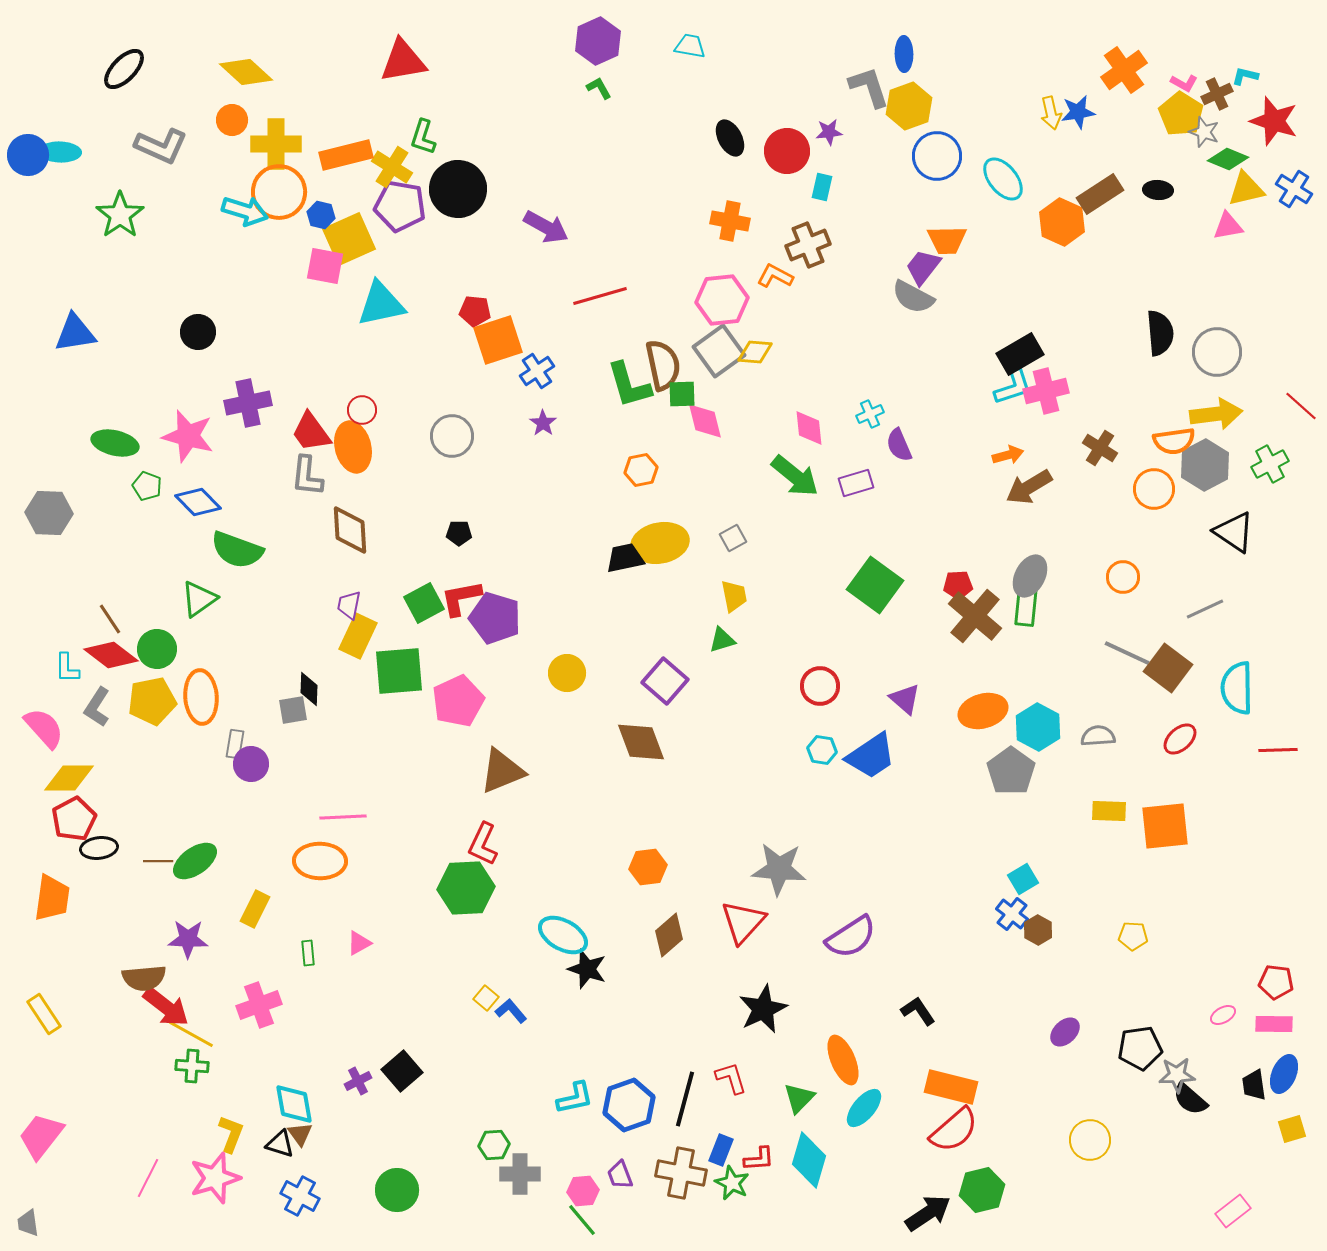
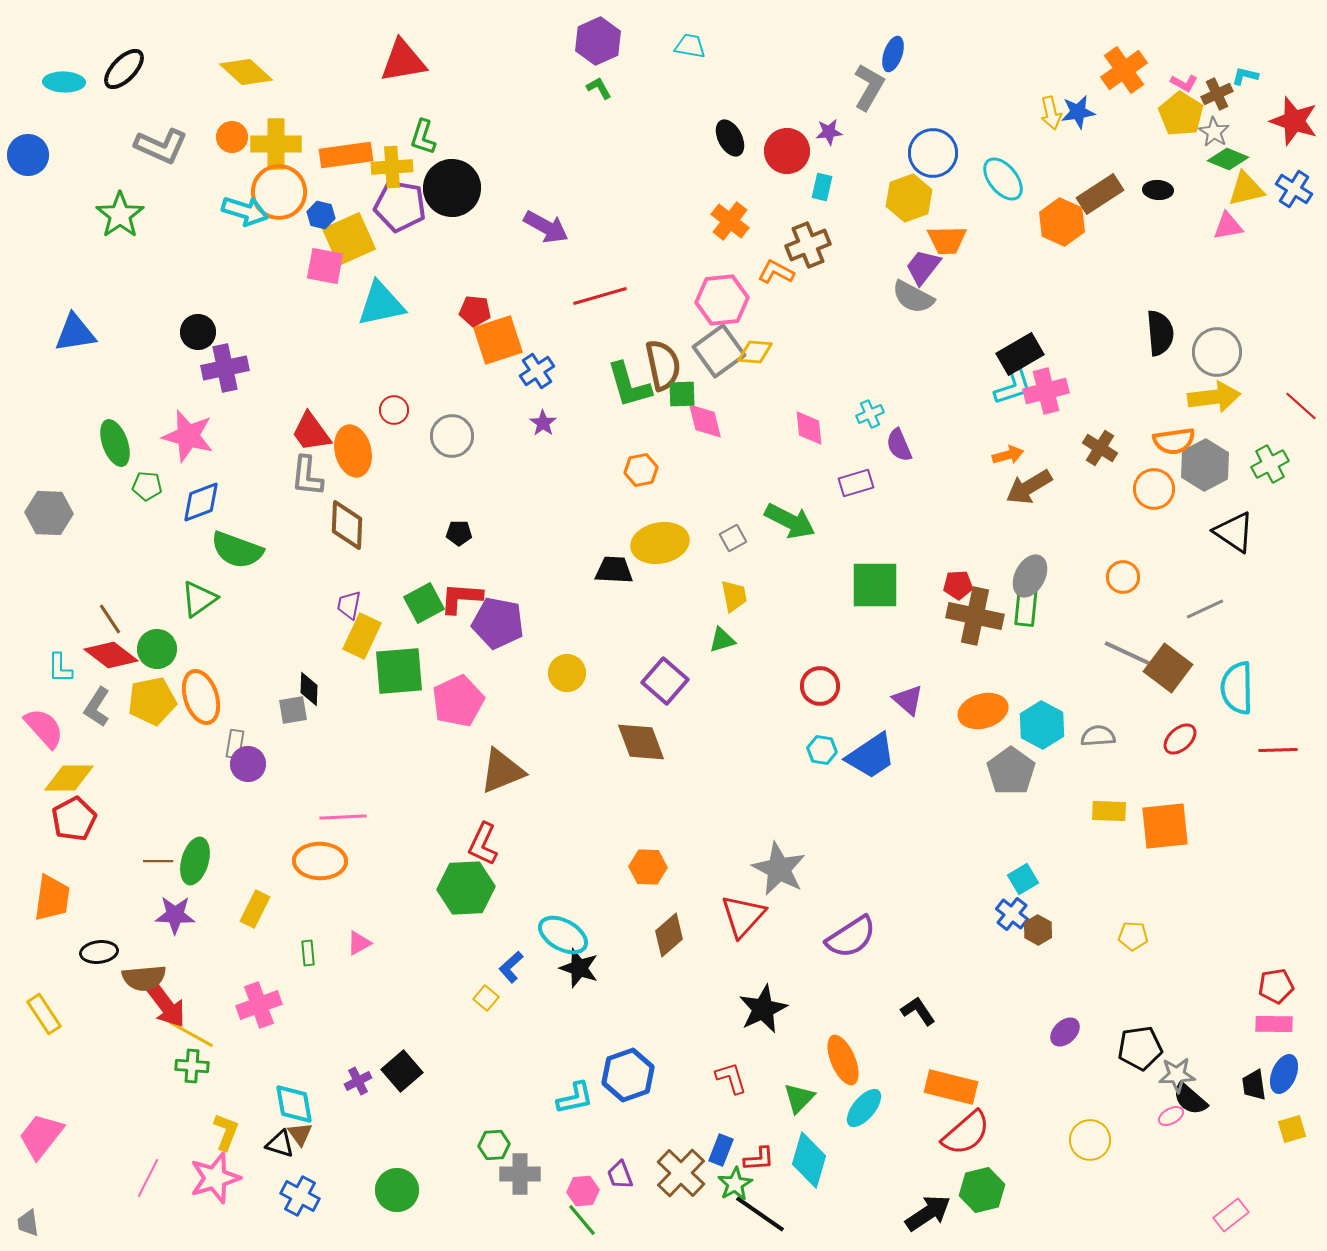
blue ellipse at (904, 54): moved 11 px left; rotated 20 degrees clockwise
gray L-shape at (869, 87): rotated 48 degrees clockwise
yellow hexagon at (909, 106): moved 92 px down
orange circle at (232, 120): moved 17 px down
red star at (1274, 121): moved 20 px right
gray star at (1204, 132): moved 10 px right; rotated 12 degrees clockwise
cyan ellipse at (60, 152): moved 4 px right, 70 px up
orange rectangle at (346, 155): rotated 6 degrees clockwise
blue circle at (937, 156): moved 4 px left, 3 px up
yellow cross at (392, 167): rotated 36 degrees counterclockwise
black circle at (458, 189): moved 6 px left, 1 px up
orange cross at (730, 221): rotated 27 degrees clockwise
orange L-shape at (775, 276): moved 1 px right, 4 px up
purple cross at (248, 403): moved 23 px left, 35 px up
red circle at (362, 410): moved 32 px right
yellow arrow at (1216, 414): moved 2 px left, 17 px up
green ellipse at (115, 443): rotated 57 degrees clockwise
orange ellipse at (353, 447): moved 4 px down
green arrow at (795, 476): moved 5 px left, 45 px down; rotated 12 degrees counterclockwise
green pentagon at (147, 486): rotated 16 degrees counterclockwise
blue diamond at (198, 502): moved 3 px right; rotated 66 degrees counterclockwise
brown diamond at (350, 530): moved 3 px left, 5 px up; rotated 6 degrees clockwise
black trapezoid at (625, 558): moved 11 px left, 12 px down; rotated 15 degrees clockwise
green square at (875, 585): rotated 36 degrees counterclockwise
red L-shape at (461, 598): rotated 15 degrees clockwise
brown cross at (975, 616): rotated 28 degrees counterclockwise
purple pentagon at (495, 618): moved 3 px right, 5 px down; rotated 6 degrees counterclockwise
yellow rectangle at (358, 636): moved 4 px right
cyan L-shape at (67, 668): moved 7 px left
orange ellipse at (201, 697): rotated 14 degrees counterclockwise
purple triangle at (905, 699): moved 3 px right, 1 px down
cyan hexagon at (1038, 727): moved 4 px right, 2 px up
purple circle at (251, 764): moved 3 px left
black ellipse at (99, 848): moved 104 px down
green ellipse at (195, 861): rotated 39 degrees counterclockwise
orange hexagon at (648, 867): rotated 9 degrees clockwise
gray star at (779, 869): rotated 22 degrees clockwise
red triangle at (743, 922): moved 6 px up
purple star at (188, 939): moved 13 px left, 24 px up
black star at (587, 969): moved 8 px left, 1 px up
red pentagon at (1276, 982): moved 4 px down; rotated 16 degrees counterclockwise
red arrow at (166, 1007): moved 2 px up; rotated 15 degrees clockwise
blue L-shape at (511, 1011): moved 44 px up; rotated 92 degrees counterclockwise
pink ellipse at (1223, 1015): moved 52 px left, 101 px down
black line at (685, 1099): moved 75 px right, 115 px down; rotated 70 degrees counterclockwise
blue hexagon at (629, 1105): moved 1 px left, 30 px up
red semicircle at (954, 1130): moved 12 px right, 3 px down
yellow L-shape at (231, 1134): moved 5 px left, 2 px up
brown cross at (681, 1173): rotated 33 degrees clockwise
green star at (732, 1183): moved 3 px right, 1 px down; rotated 16 degrees clockwise
pink rectangle at (1233, 1211): moved 2 px left, 4 px down
